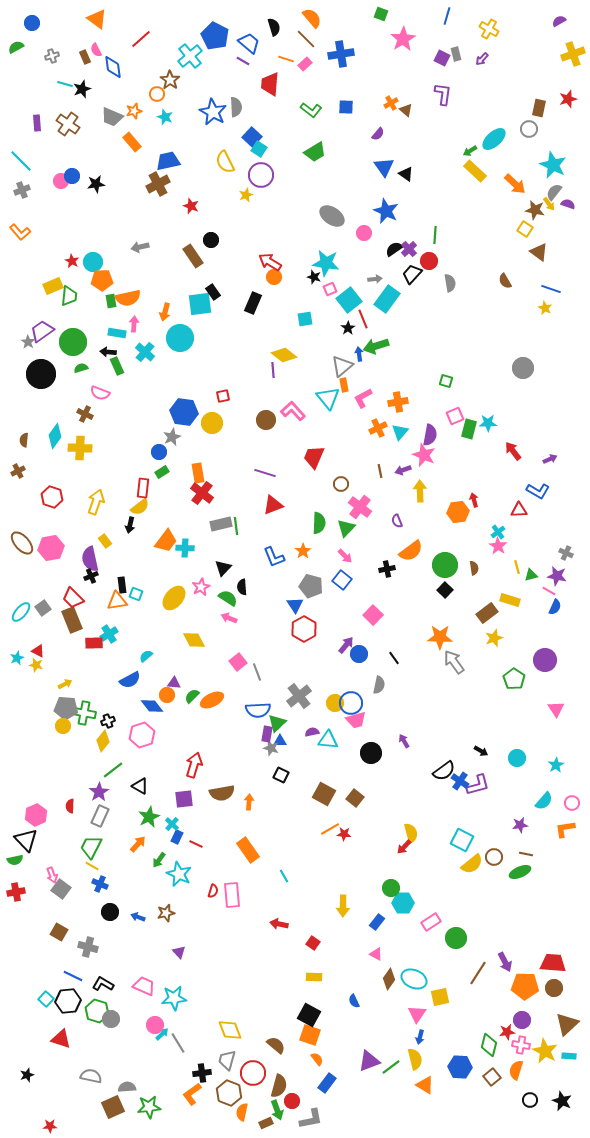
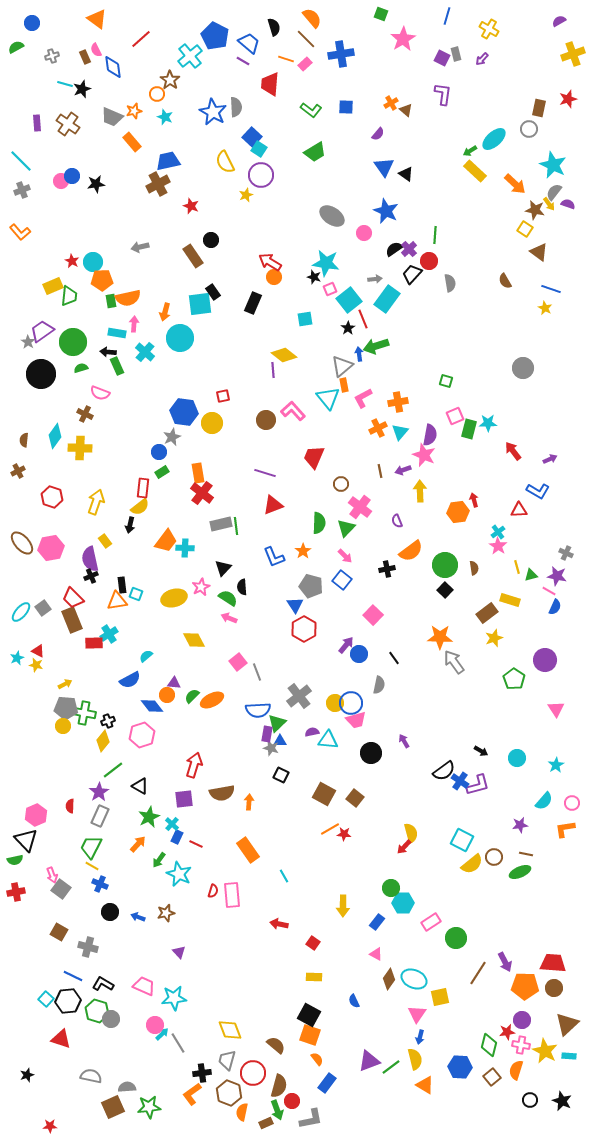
yellow ellipse at (174, 598): rotated 35 degrees clockwise
